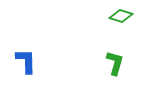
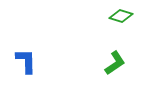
green L-shape: rotated 40 degrees clockwise
